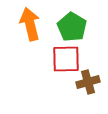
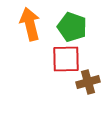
green pentagon: rotated 12 degrees counterclockwise
